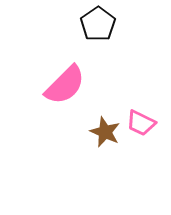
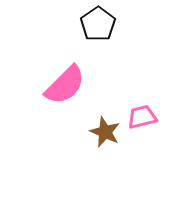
pink trapezoid: moved 1 px right, 6 px up; rotated 140 degrees clockwise
